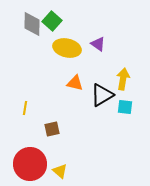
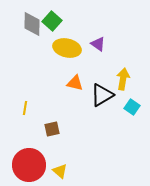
cyan square: moved 7 px right; rotated 28 degrees clockwise
red circle: moved 1 px left, 1 px down
